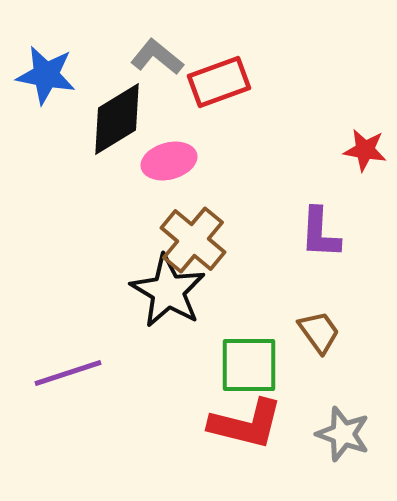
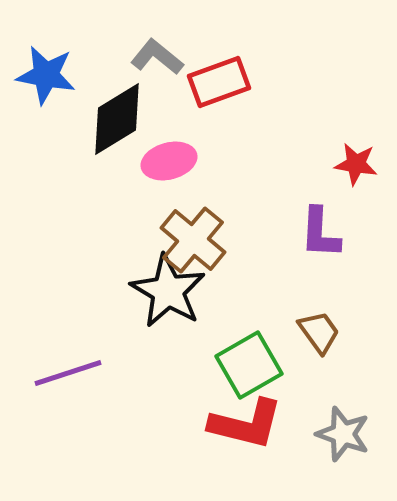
red star: moved 9 px left, 14 px down
green square: rotated 30 degrees counterclockwise
